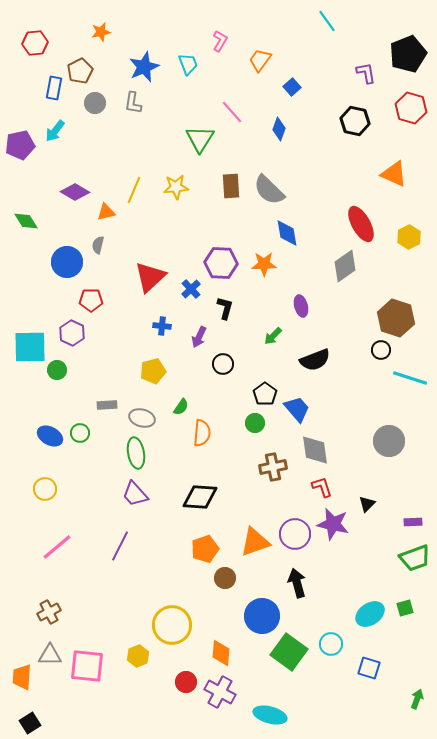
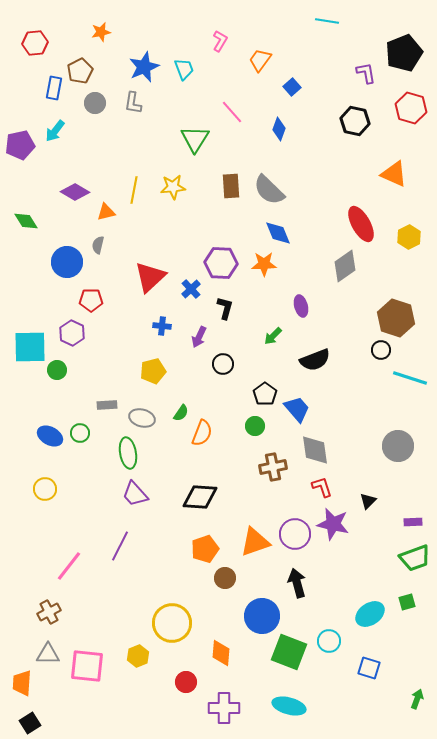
cyan line at (327, 21): rotated 45 degrees counterclockwise
black pentagon at (408, 54): moved 4 px left, 1 px up
cyan trapezoid at (188, 64): moved 4 px left, 5 px down
green triangle at (200, 139): moved 5 px left
yellow star at (176, 187): moved 3 px left
yellow line at (134, 190): rotated 12 degrees counterclockwise
blue diamond at (287, 233): moved 9 px left; rotated 12 degrees counterclockwise
green semicircle at (181, 407): moved 6 px down
green circle at (255, 423): moved 3 px down
orange semicircle at (202, 433): rotated 16 degrees clockwise
gray circle at (389, 441): moved 9 px right, 5 px down
green ellipse at (136, 453): moved 8 px left
black triangle at (367, 504): moved 1 px right, 3 px up
pink line at (57, 547): moved 12 px right, 19 px down; rotated 12 degrees counterclockwise
green square at (405, 608): moved 2 px right, 6 px up
yellow circle at (172, 625): moved 2 px up
cyan circle at (331, 644): moved 2 px left, 3 px up
green square at (289, 652): rotated 15 degrees counterclockwise
gray triangle at (50, 655): moved 2 px left, 1 px up
orange trapezoid at (22, 677): moved 6 px down
purple cross at (220, 692): moved 4 px right, 16 px down; rotated 28 degrees counterclockwise
cyan ellipse at (270, 715): moved 19 px right, 9 px up
